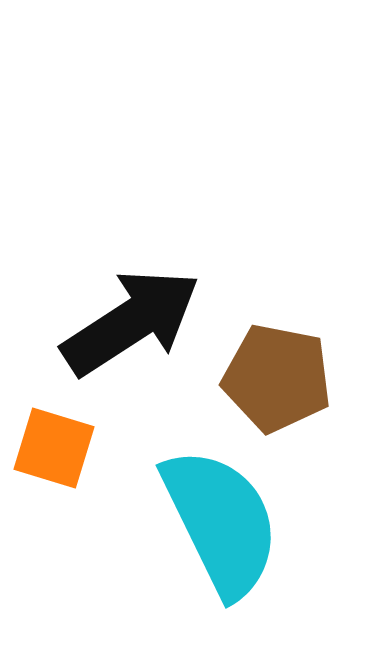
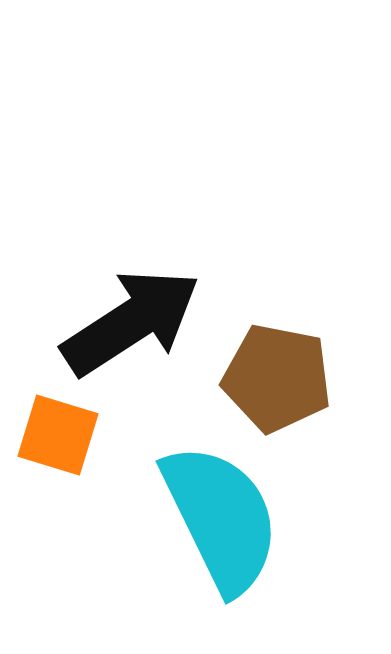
orange square: moved 4 px right, 13 px up
cyan semicircle: moved 4 px up
